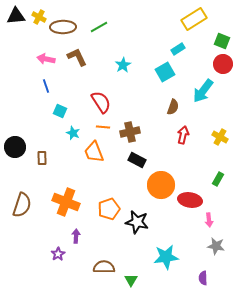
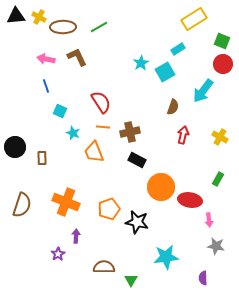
cyan star at (123, 65): moved 18 px right, 2 px up
orange circle at (161, 185): moved 2 px down
